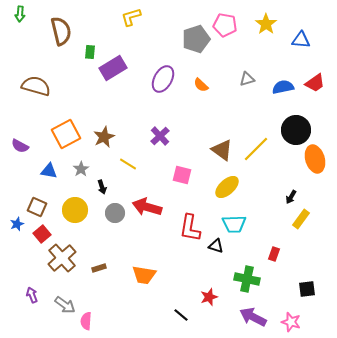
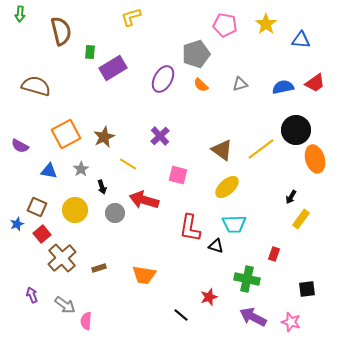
gray pentagon at (196, 39): moved 15 px down
gray triangle at (247, 79): moved 7 px left, 5 px down
yellow line at (256, 149): moved 5 px right; rotated 8 degrees clockwise
pink square at (182, 175): moved 4 px left
red arrow at (147, 207): moved 3 px left, 7 px up
